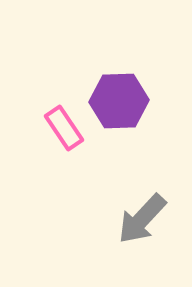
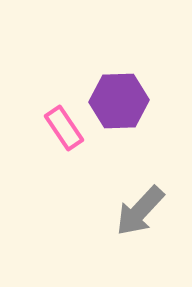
gray arrow: moved 2 px left, 8 px up
